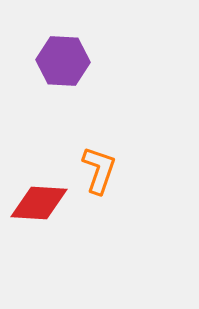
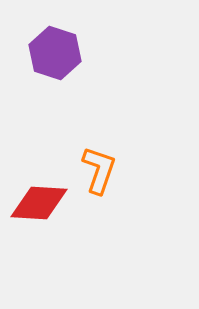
purple hexagon: moved 8 px left, 8 px up; rotated 15 degrees clockwise
